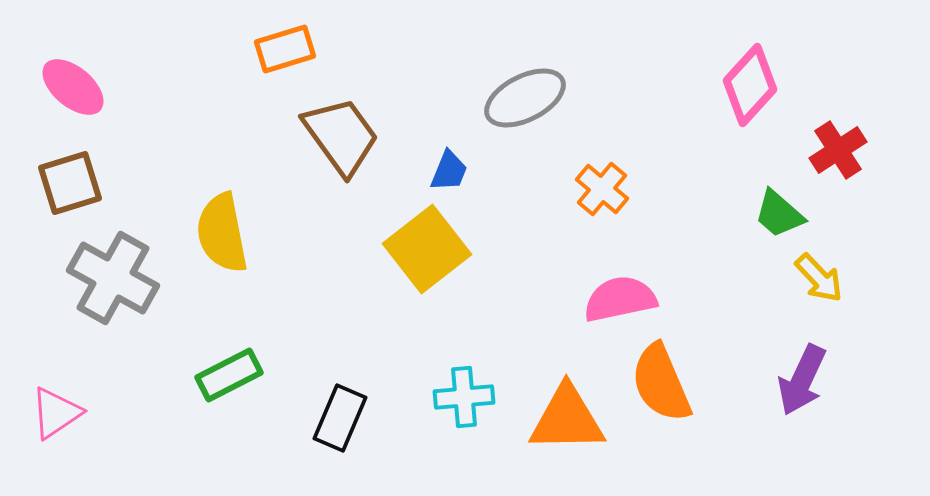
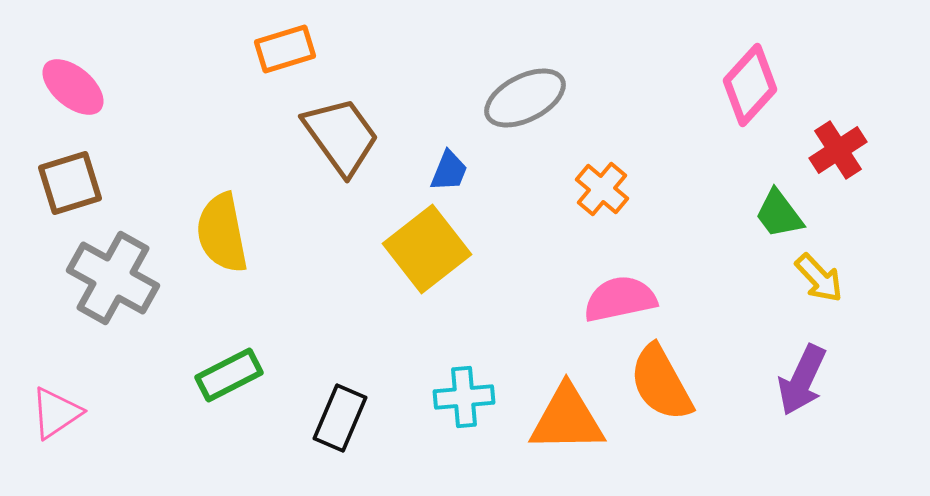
green trapezoid: rotated 12 degrees clockwise
orange semicircle: rotated 6 degrees counterclockwise
